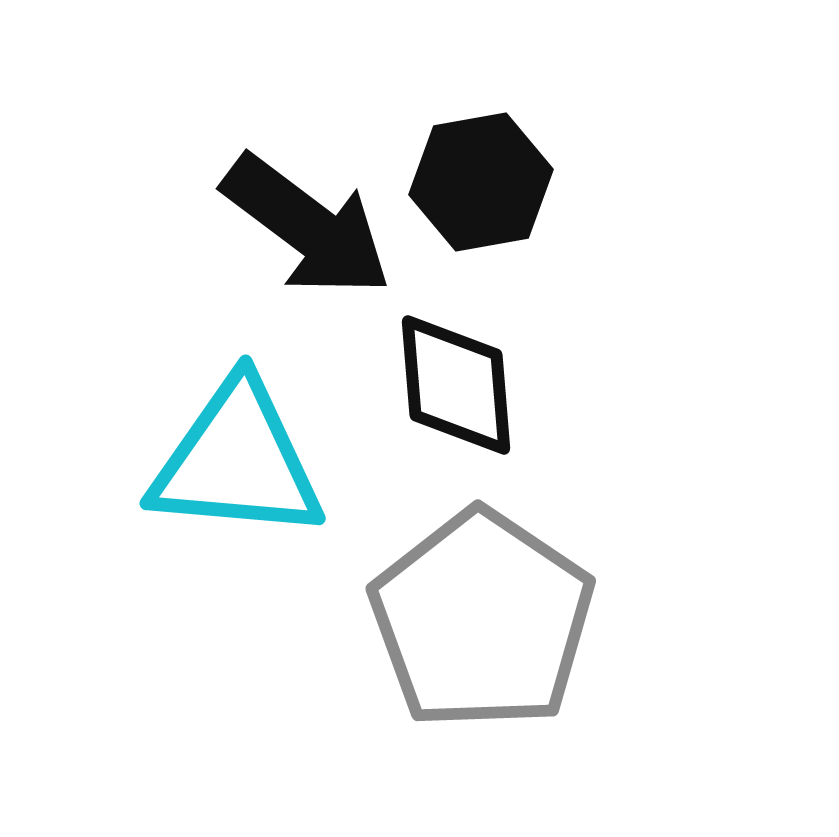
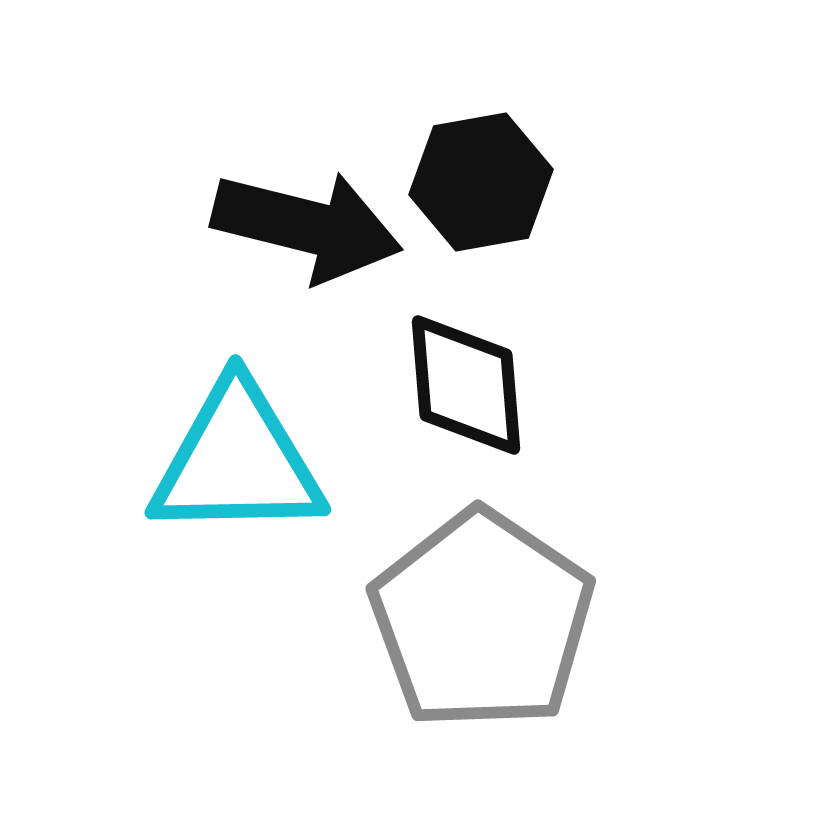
black arrow: rotated 23 degrees counterclockwise
black diamond: moved 10 px right
cyan triangle: rotated 6 degrees counterclockwise
